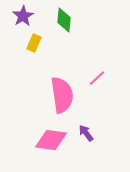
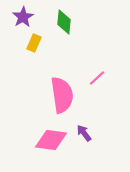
purple star: moved 1 px down
green diamond: moved 2 px down
purple arrow: moved 2 px left
